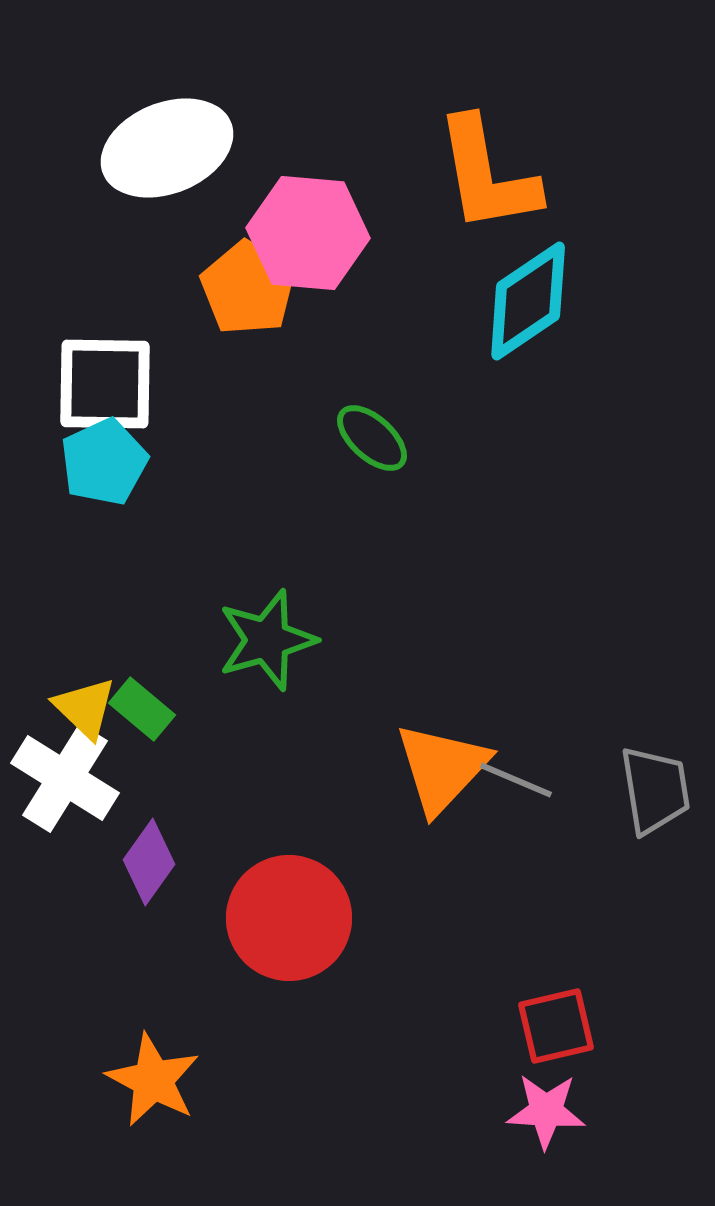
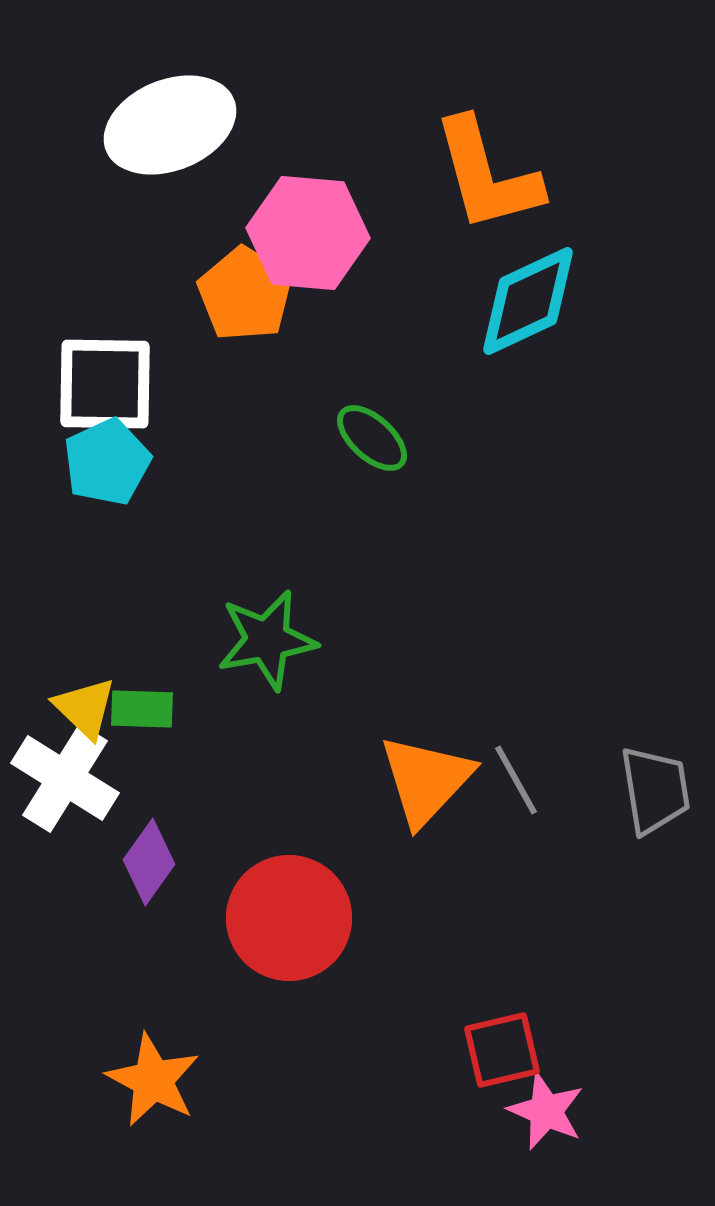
white ellipse: moved 3 px right, 23 px up
orange L-shape: rotated 5 degrees counterclockwise
orange pentagon: moved 3 px left, 6 px down
cyan diamond: rotated 9 degrees clockwise
cyan pentagon: moved 3 px right
green star: rotated 6 degrees clockwise
green rectangle: rotated 38 degrees counterclockwise
orange triangle: moved 16 px left, 12 px down
gray line: rotated 38 degrees clockwise
red square: moved 54 px left, 24 px down
pink star: rotated 20 degrees clockwise
